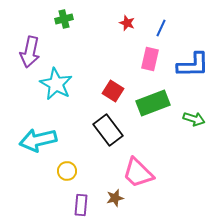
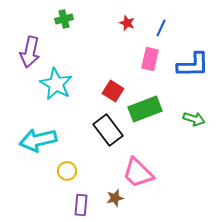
green rectangle: moved 8 px left, 6 px down
